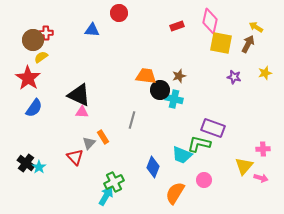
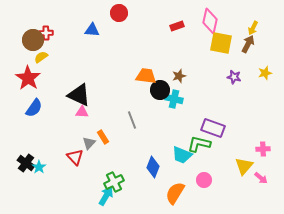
yellow arrow: moved 3 px left, 1 px down; rotated 96 degrees counterclockwise
gray line: rotated 36 degrees counterclockwise
pink arrow: rotated 24 degrees clockwise
